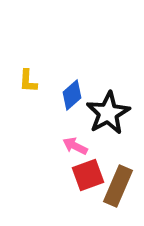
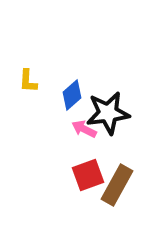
black star: rotated 21 degrees clockwise
pink arrow: moved 9 px right, 17 px up
brown rectangle: moved 1 px left, 1 px up; rotated 6 degrees clockwise
